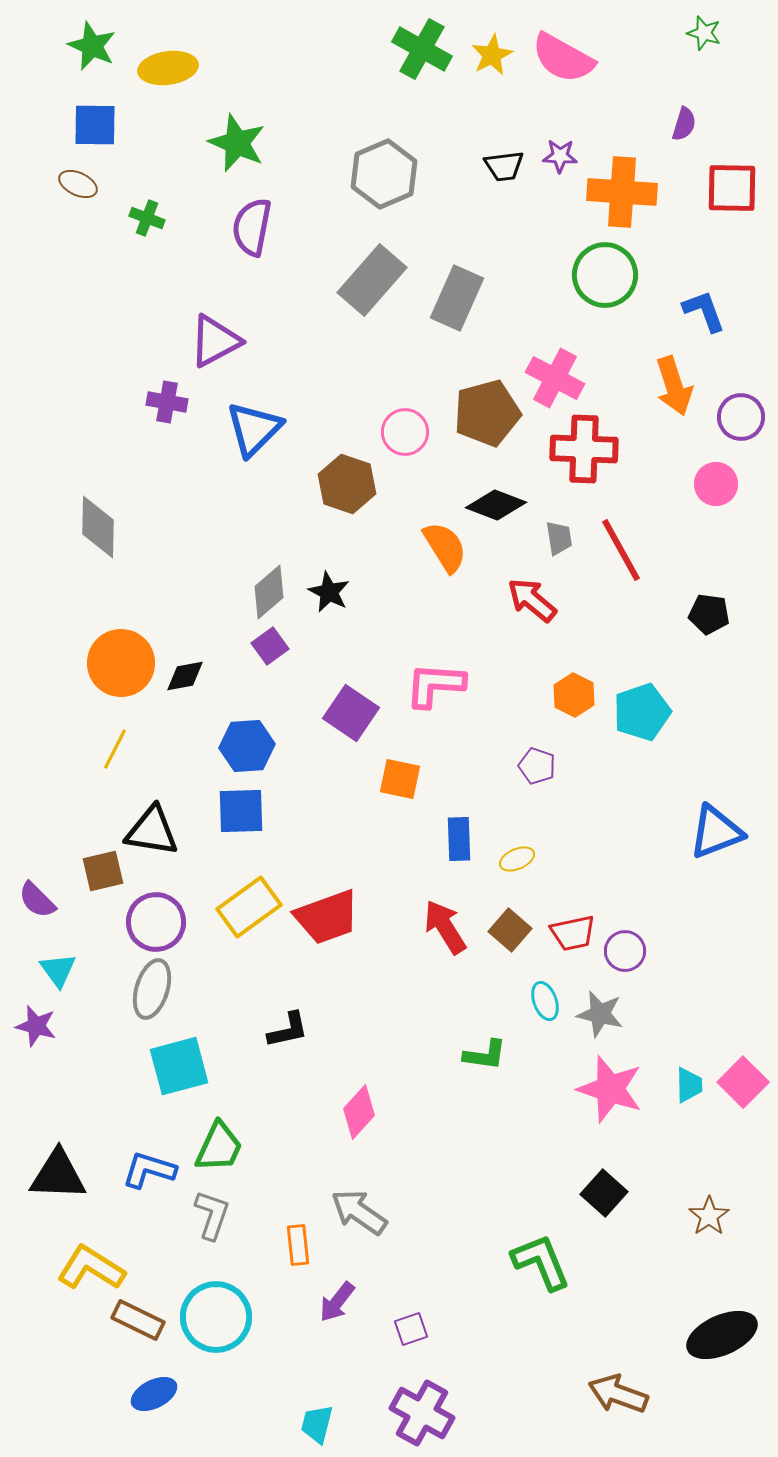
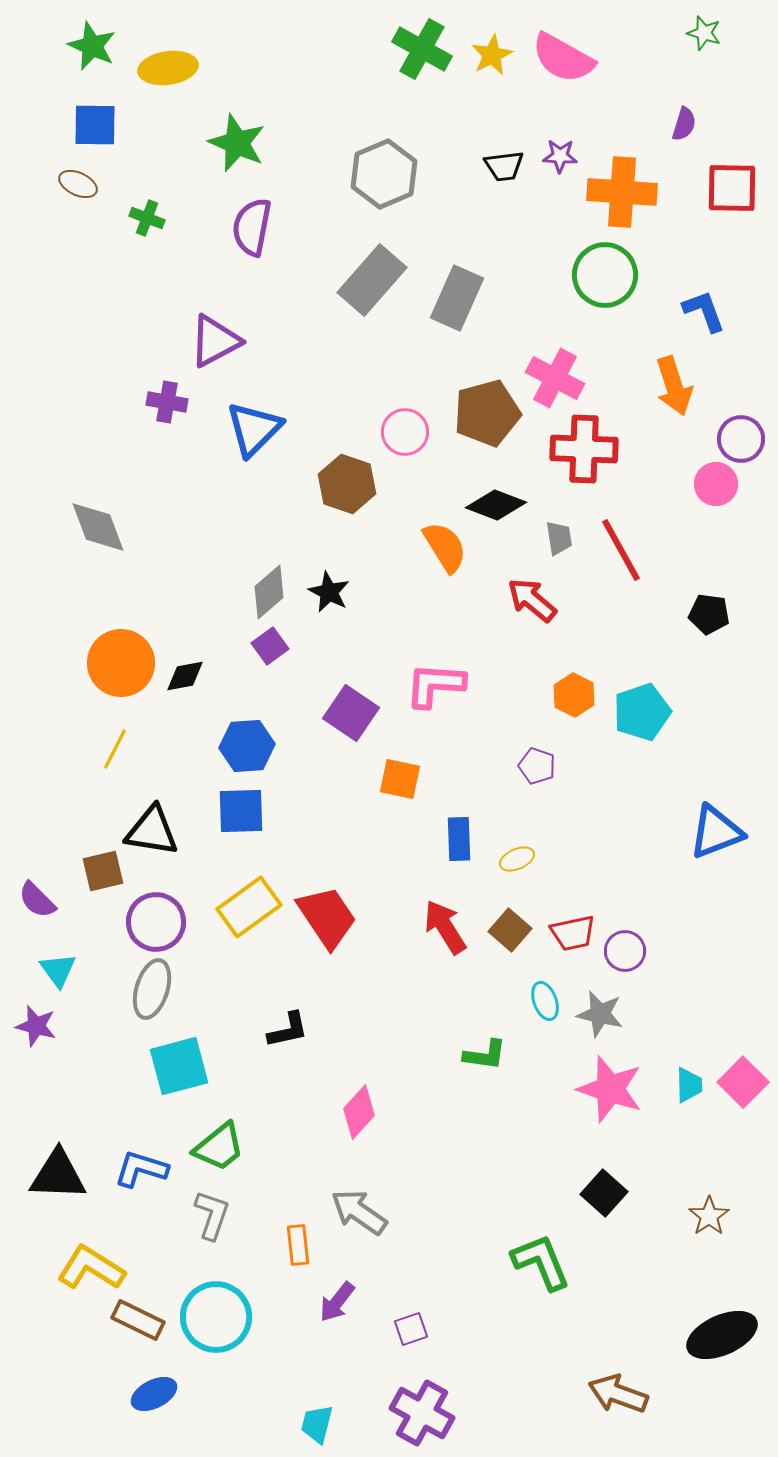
purple circle at (741, 417): moved 22 px down
gray diamond at (98, 527): rotated 22 degrees counterclockwise
red trapezoid at (327, 917): rotated 104 degrees counterclockwise
green trapezoid at (219, 1147): rotated 26 degrees clockwise
blue L-shape at (149, 1170): moved 8 px left, 1 px up
